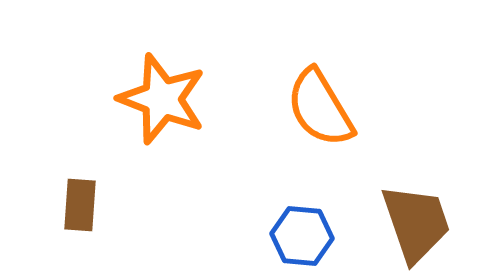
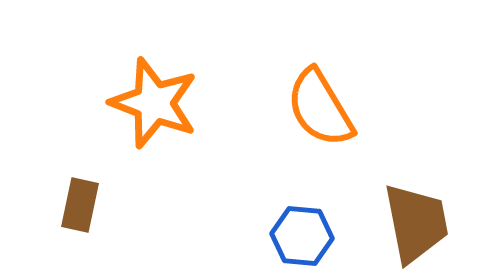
orange star: moved 8 px left, 4 px down
brown rectangle: rotated 8 degrees clockwise
brown trapezoid: rotated 8 degrees clockwise
